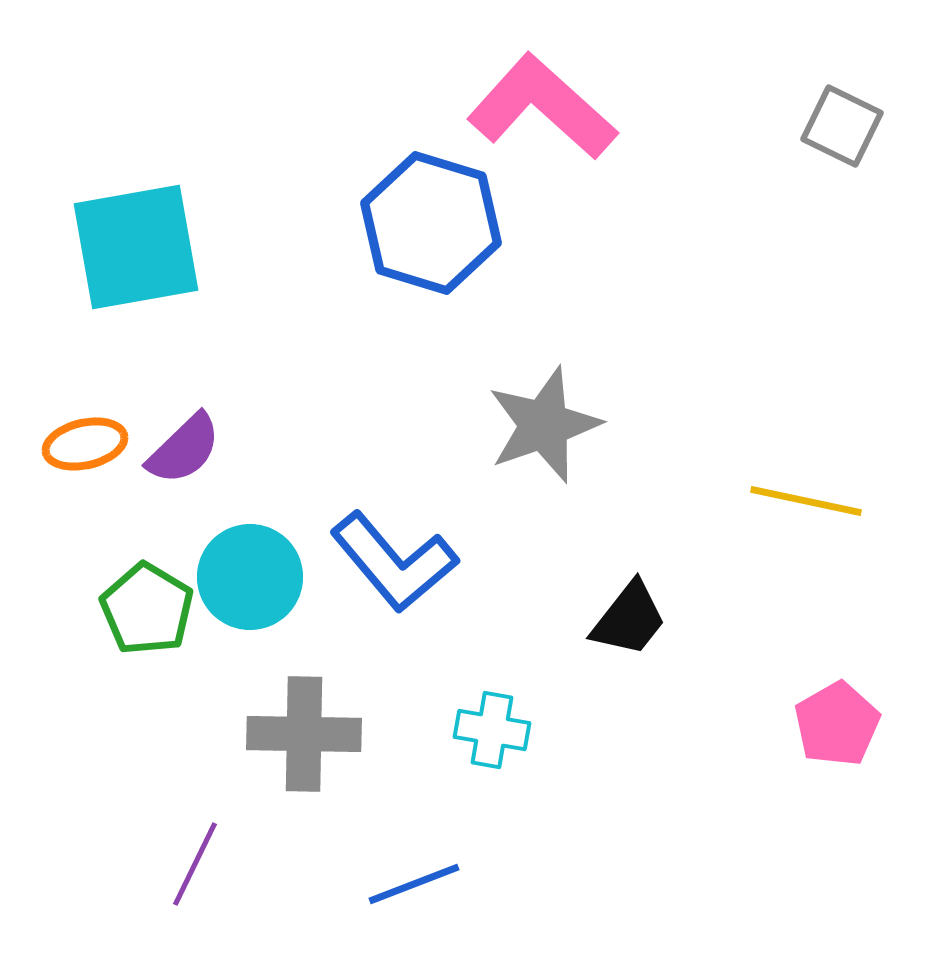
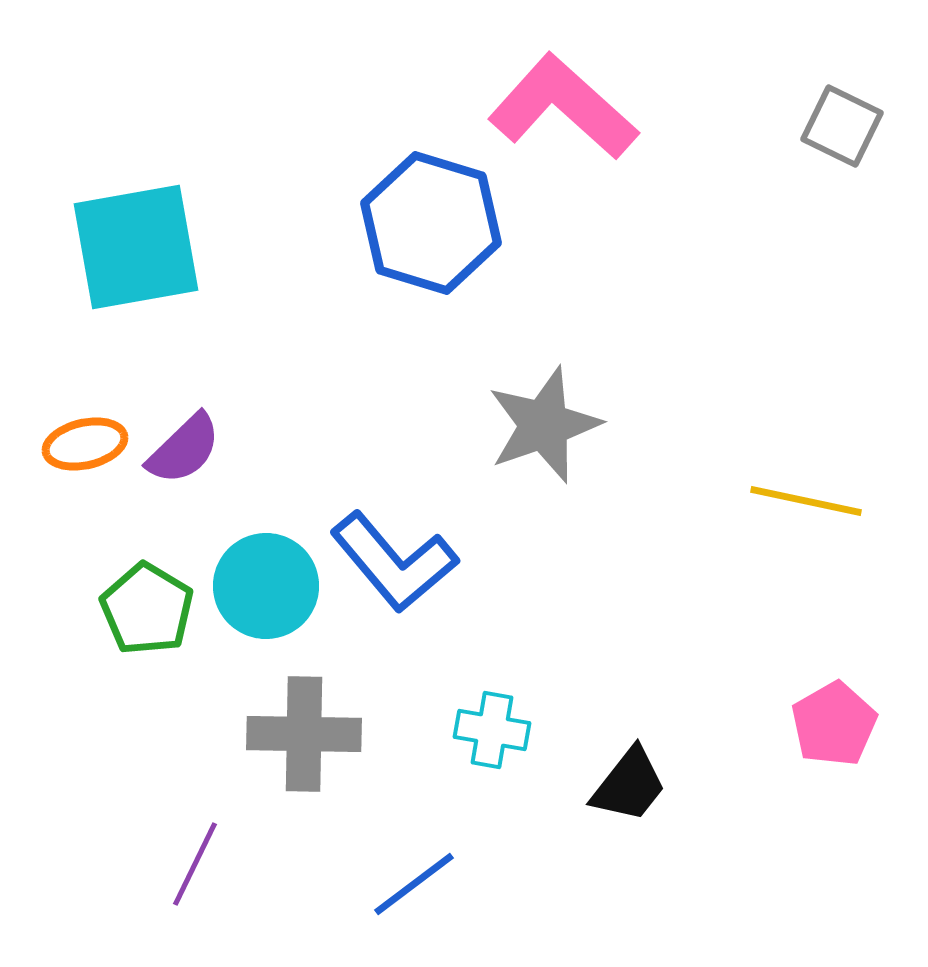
pink L-shape: moved 21 px right
cyan circle: moved 16 px right, 9 px down
black trapezoid: moved 166 px down
pink pentagon: moved 3 px left
blue line: rotated 16 degrees counterclockwise
